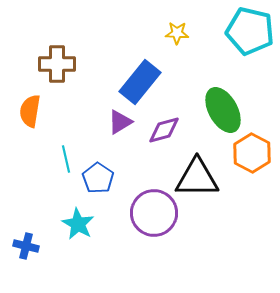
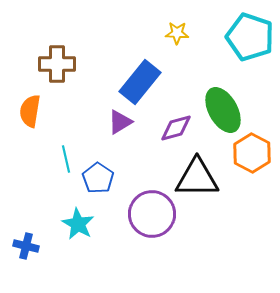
cyan pentagon: moved 6 px down; rotated 6 degrees clockwise
purple diamond: moved 12 px right, 2 px up
purple circle: moved 2 px left, 1 px down
